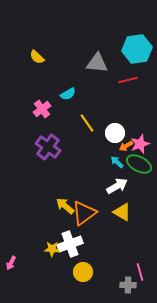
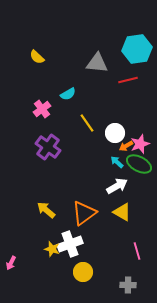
yellow arrow: moved 19 px left, 4 px down
yellow star: rotated 14 degrees clockwise
pink line: moved 3 px left, 21 px up
